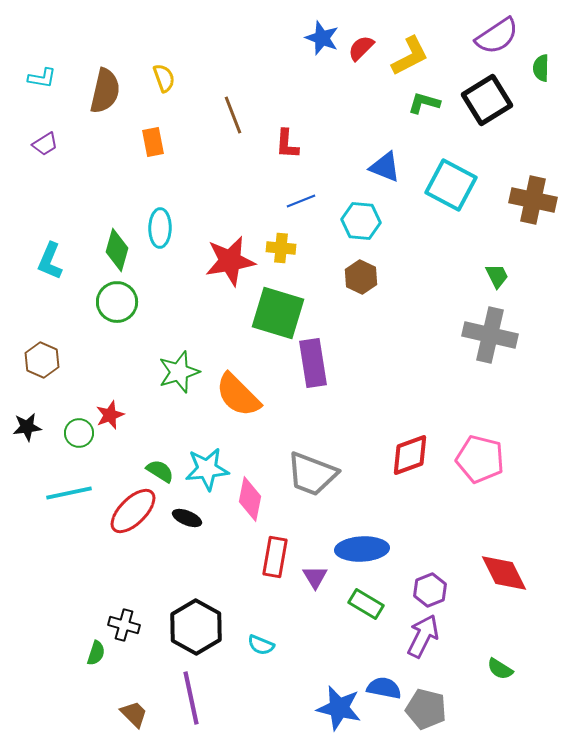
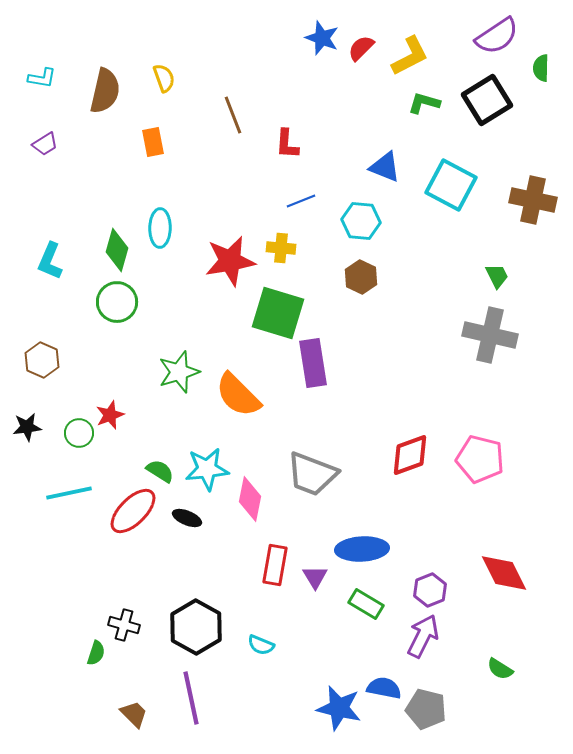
red rectangle at (275, 557): moved 8 px down
